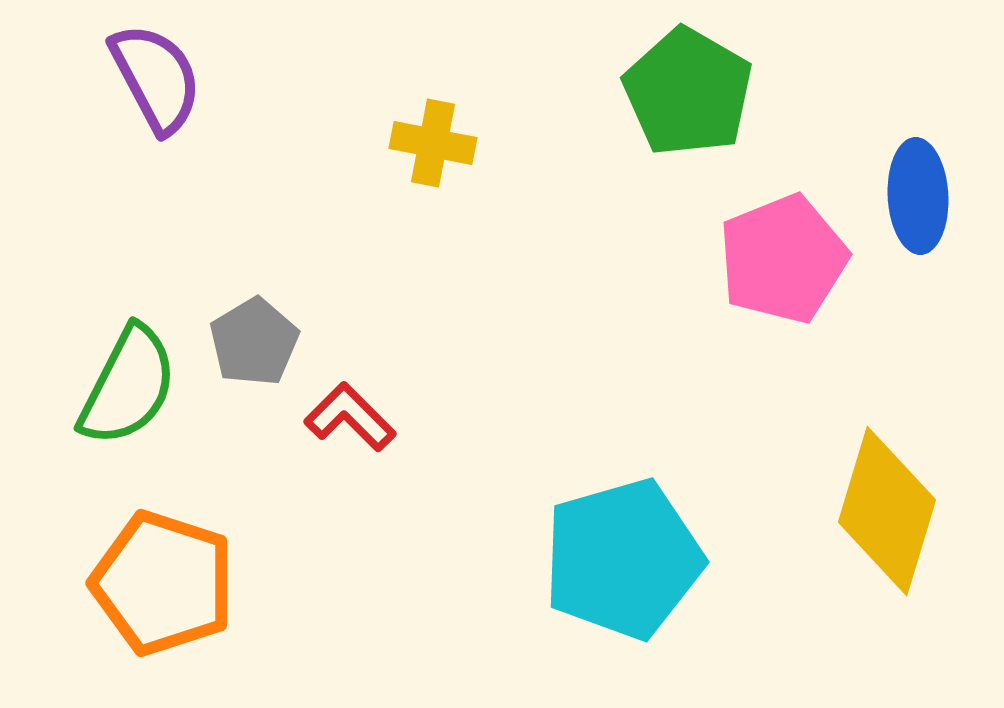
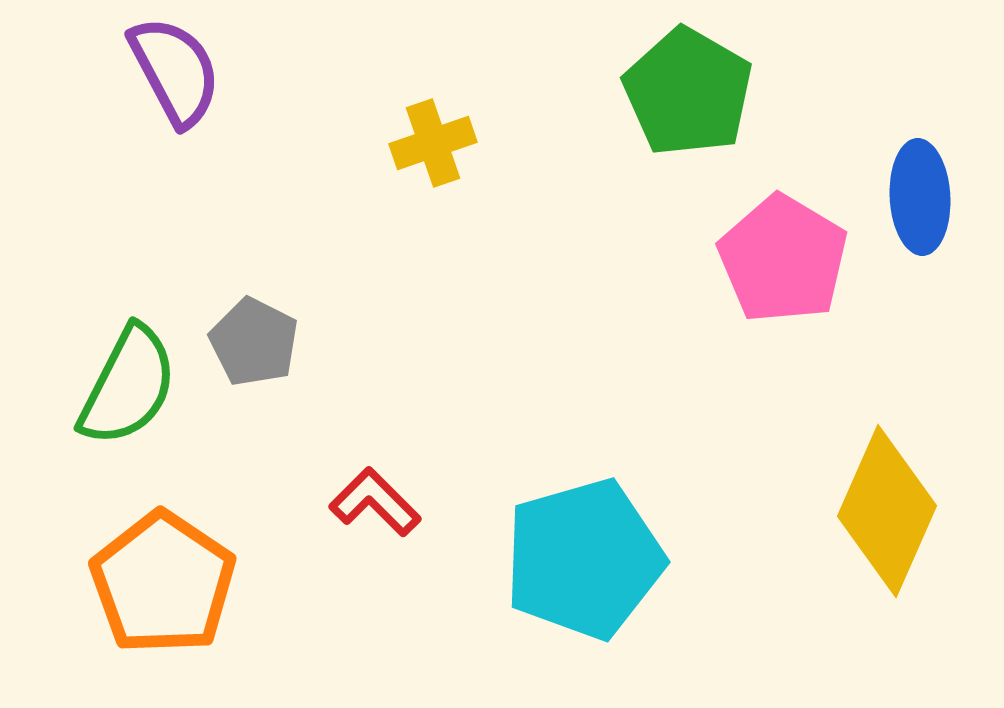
purple semicircle: moved 19 px right, 7 px up
yellow cross: rotated 30 degrees counterclockwise
blue ellipse: moved 2 px right, 1 px down
pink pentagon: rotated 19 degrees counterclockwise
gray pentagon: rotated 14 degrees counterclockwise
red L-shape: moved 25 px right, 85 px down
yellow diamond: rotated 7 degrees clockwise
cyan pentagon: moved 39 px left
orange pentagon: rotated 16 degrees clockwise
